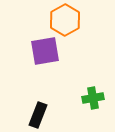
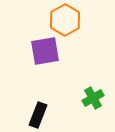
green cross: rotated 20 degrees counterclockwise
